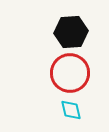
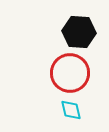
black hexagon: moved 8 px right; rotated 8 degrees clockwise
